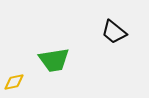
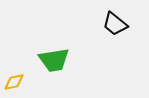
black trapezoid: moved 1 px right, 8 px up
